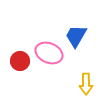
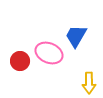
yellow arrow: moved 3 px right, 1 px up
